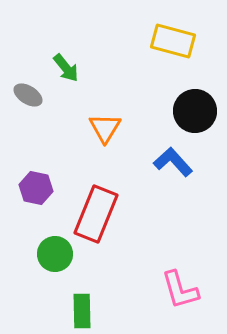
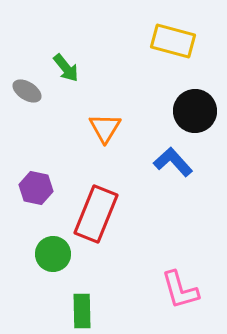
gray ellipse: moved 1 px left, 4 px up
green circle: moved 2 px left
